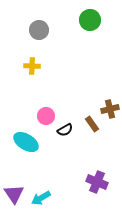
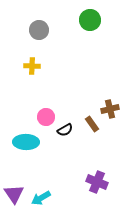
pink circle: moved 1 px down
cyan ellipse: rotated 30 degrees counterclockwise
